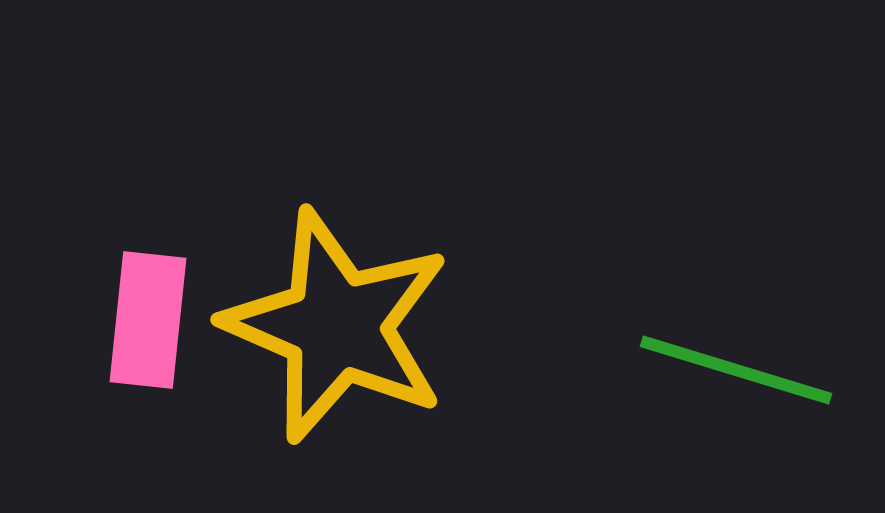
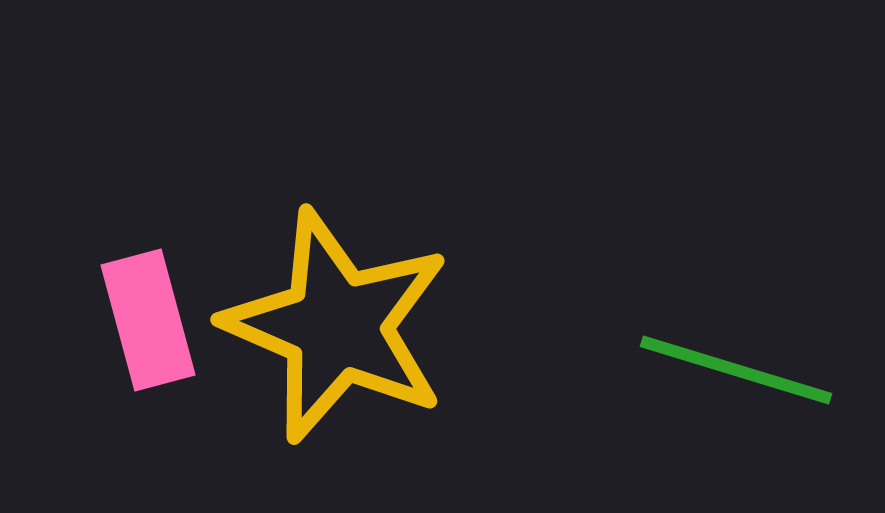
pink rectangle: rotated 21 degrees counterclockwise
